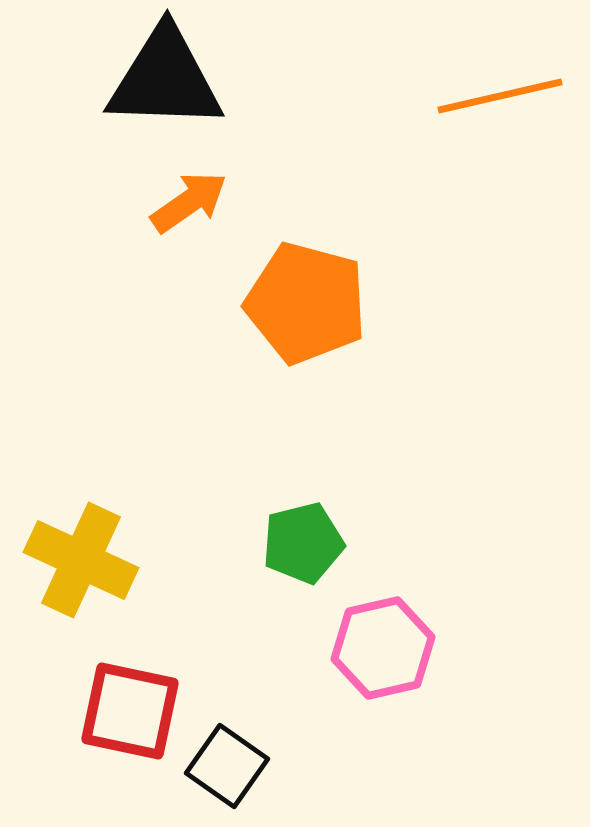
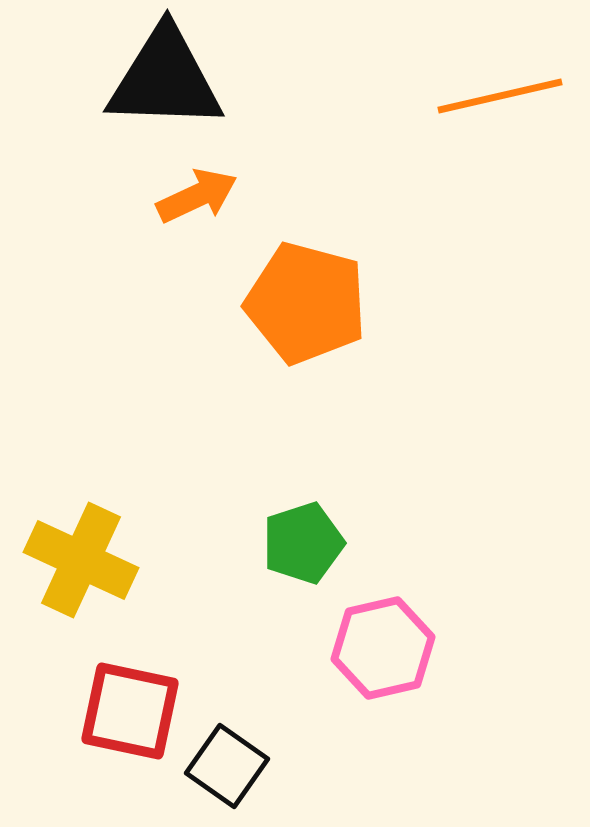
orange arrow: moved 8 px right, 6 px up; rotated 10 degrees clockwise
green pentagon: rotated 4 degrees counterclockwise
